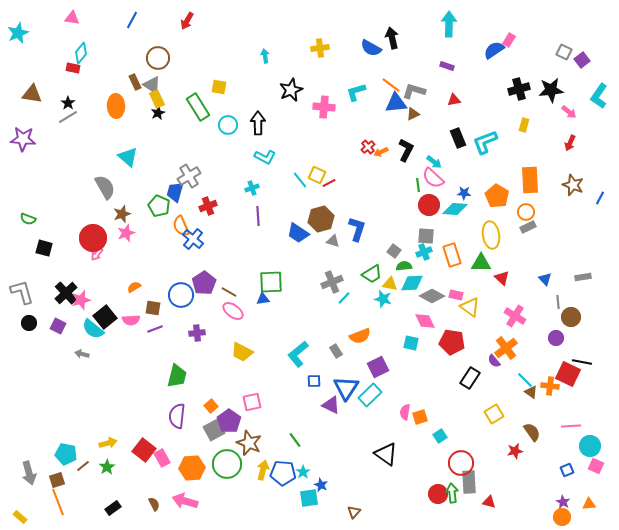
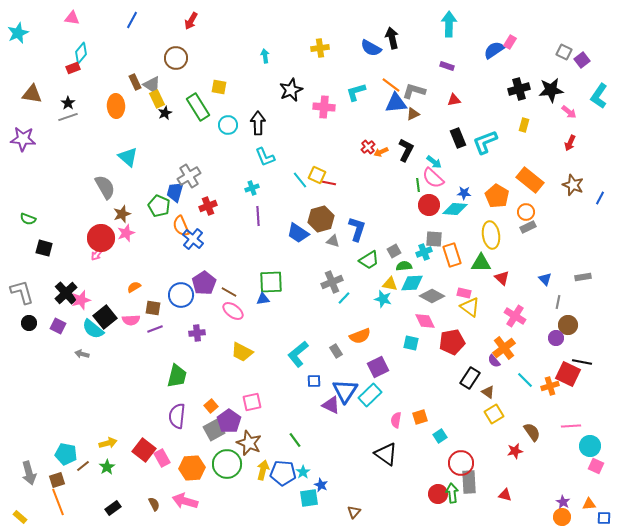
red arrow at (187, 21): moved 4 px right
pink rectangle at (509, 40): moved 1 px right, 2 px down
brown circle at (158, 58): moved 18 px right
red rectangle at (73, 68): rotated 32 degrees counterclockwise
black star at (158, 113): moved 7 px right
gray line at (68, 117): rotated 12 degrees clockwise
cyan L-shape at (265, 157): rotated 40 degrees clockwise
orange rectangle at (530, 180): rotated 48 degrees counterclockwise
red line at (329, 183): rotated 40 degrees clockwise
gray square at (426, 236): moved 8 px right, 3 px down
red circle at (93, 238): moved 8 px right
gray square at (394, 251): rotated 24 degrees clockwise
green trapezoid at (372, 274): moved 3 px left, 14 px up
pink rectangle at (456, 295): moved 8 px right, 2 px up
gray line at (558, 302): rotated 16 degrees clockwise
brown circle at (571, 317): moved 3 px left, 8 px down
red pentagon at (452, 342): rotated 20 degrees counterclockwise
orange cross at (506, 348): moved 2 px left
orange cross at (550, 386): rotated 24 degrees counterclockwise
blue triangle at (346, 388): moved 1 px left, 3 px down
brown triangle at (531, 392): moved 43 px left
pink semicircle at (405, 412): moved 9 px left, 8 px down
blue square at (567, 470): moved 37 px right, 48 px down; rotated 24 degrees clockwise
red triangle at (489, 502): moved 16 px right, 7 px up
